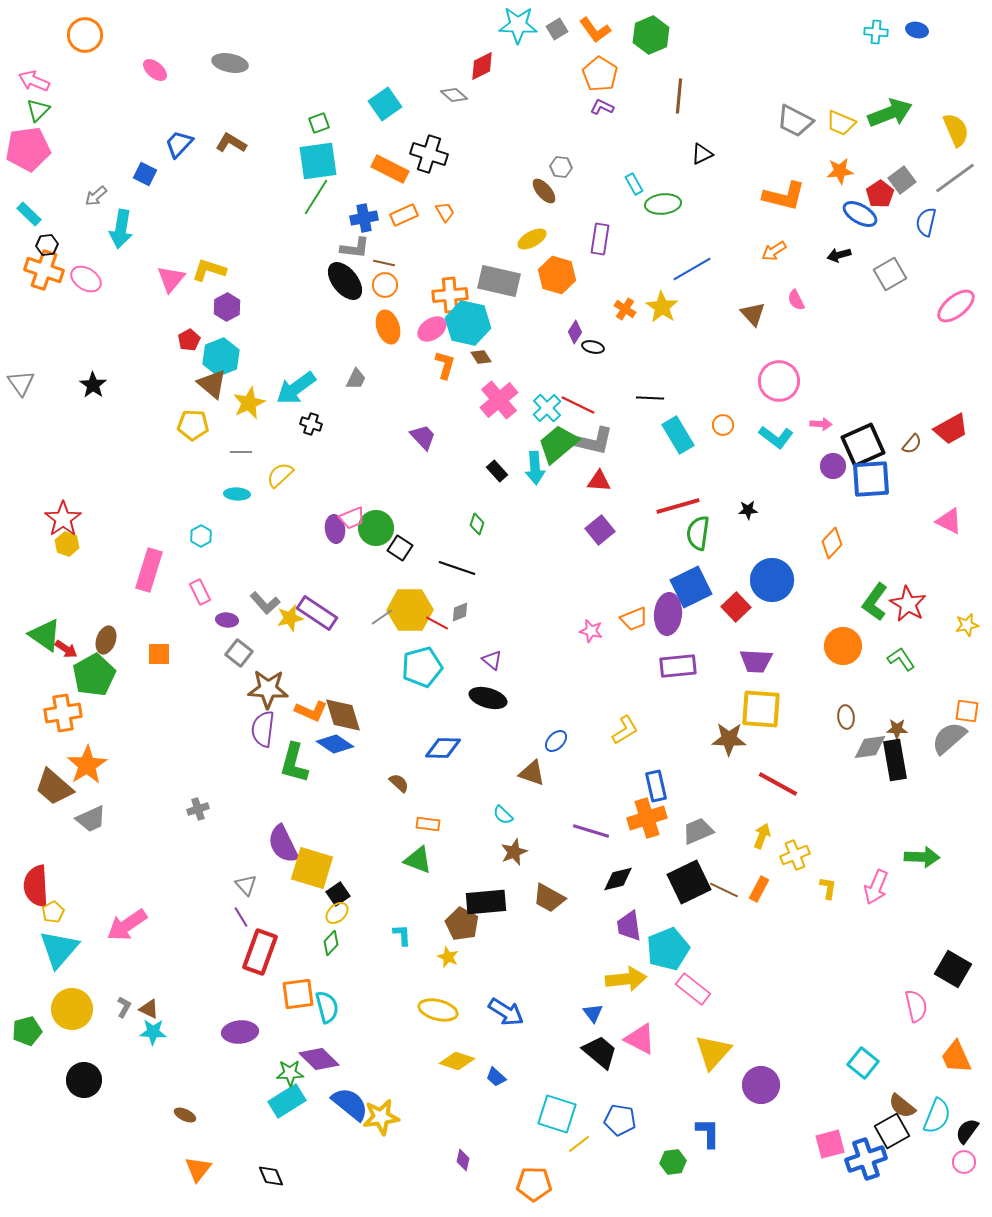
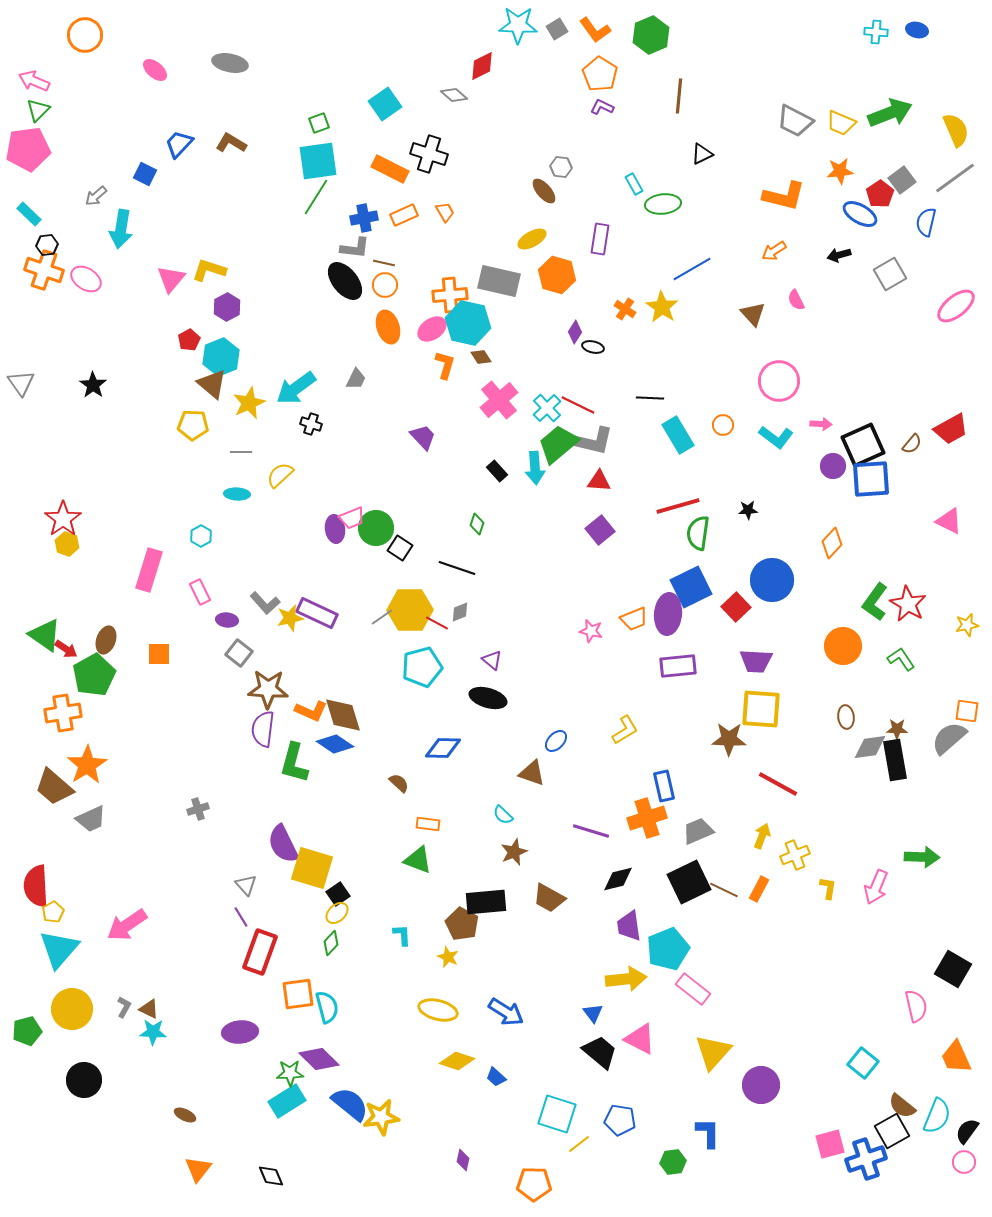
purple rectangle at (317, 613): rotated 9 degrees counterclockwise
blue rectangle at (656, 786): moved 8 px right
